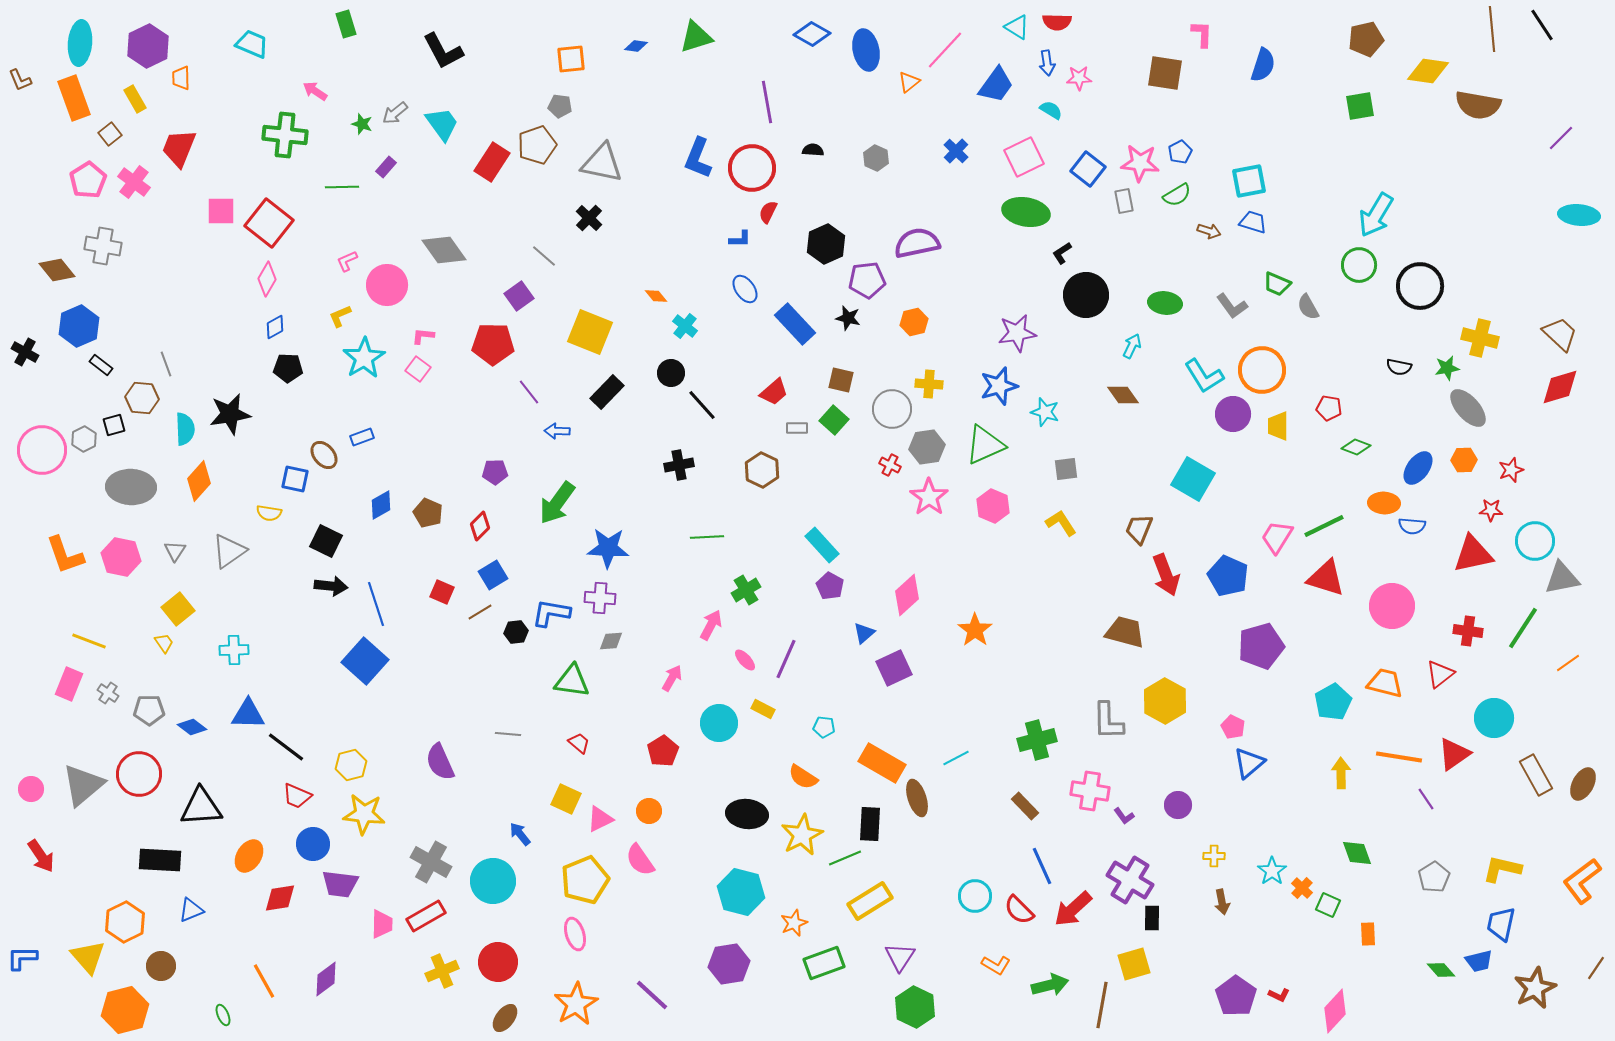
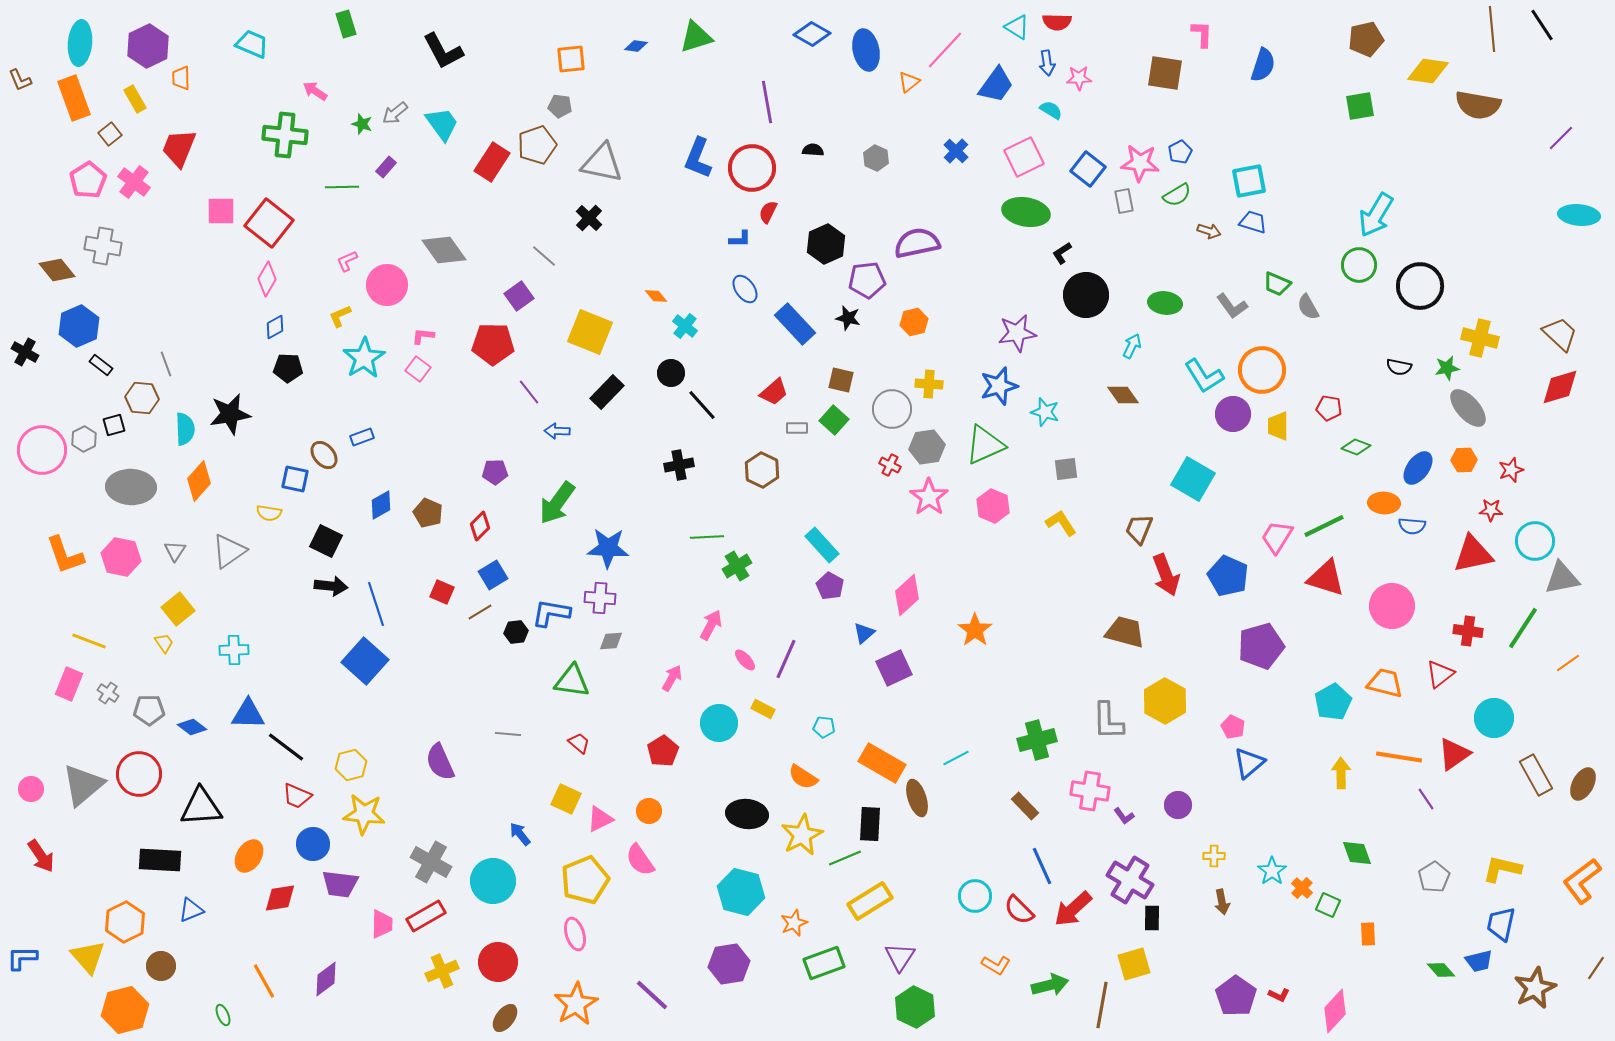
green cross at (746, 590): moved 9 px left, 24 px up
